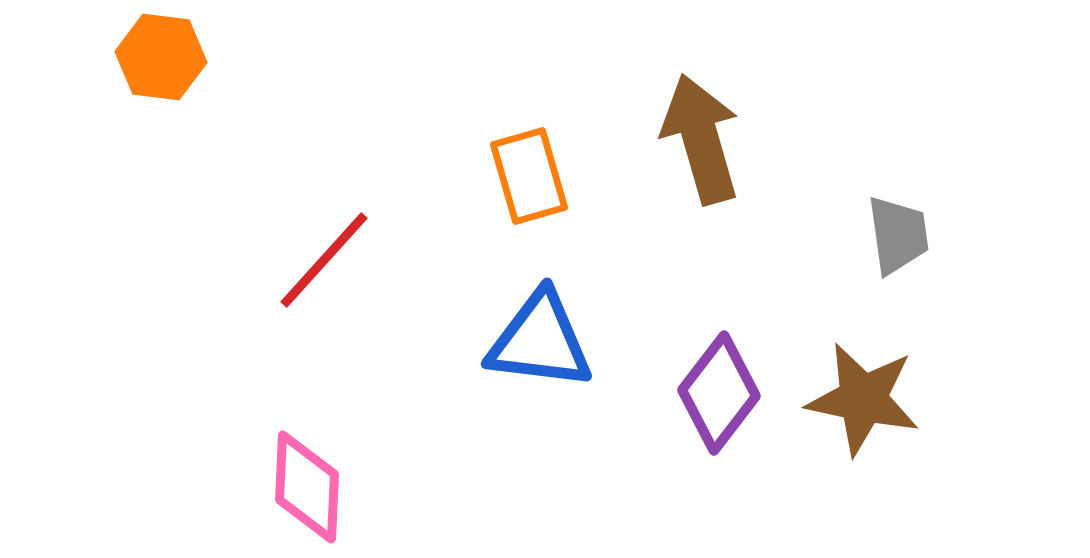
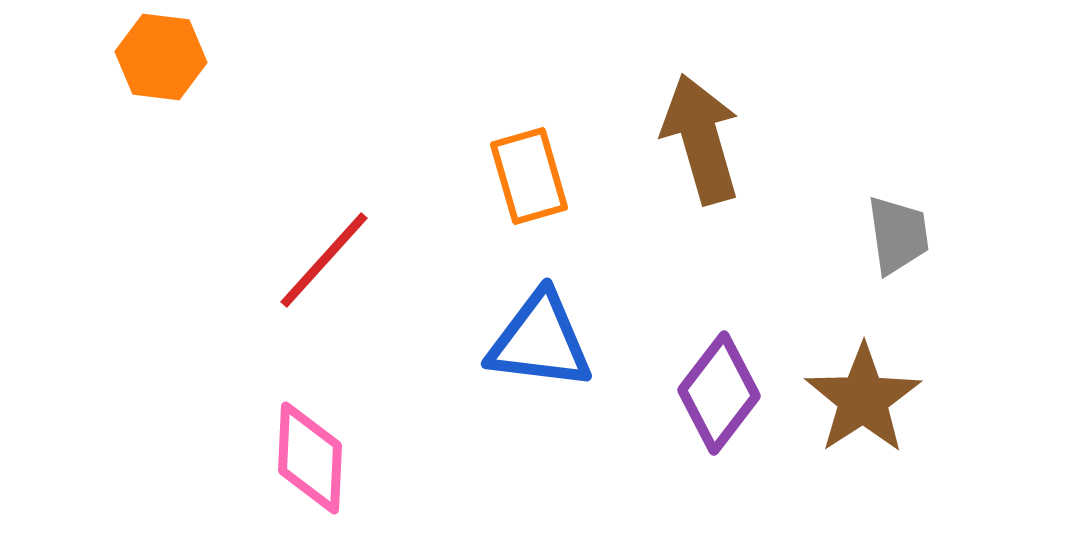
brown star: rotated 27 degrees clockwise
pink diamond: moved 3 px right, 29 px up
